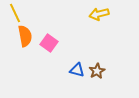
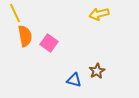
blue triangle: moved 3 px left, 10 px down
